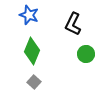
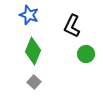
black L-shape: moved 1 px left, 2 px down
green diamond: moved 1 px right
